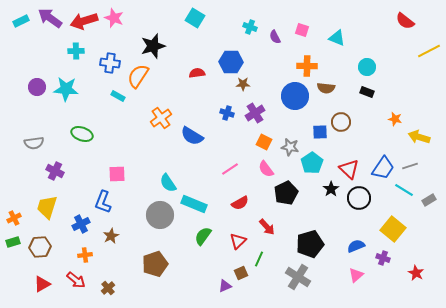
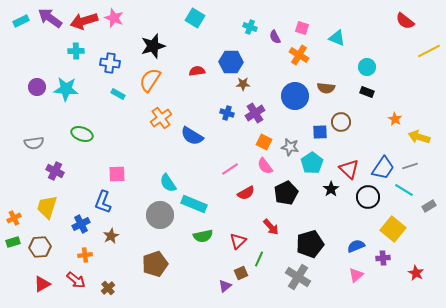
pink square at (302, 30): moved 2 px up
orange cross at (307, 66): moved 8 px left, 11 px up; rotated 30 degrees clockwise
red semicircle at (197, 73): moved 2 px up
orange semicircle at (138, 76): moved 12 px right, 4 px down
cyan rectangle at (118, 96): moved 2 px up
orange star at (395, 119): rotated 16 degrees clockwise
pink semicircle at (266, 169): moved 1 px left, 3 px up
black circle at (359, 198): moved 9 px right, 1 px up
gray rectangle at (429, 200): moved 6 px down
red semicircle at (240, 203): moved 6 px right, 10 px up
red arrow at (267, 227): moved 4 px right
green semicircle at (203, 236): rotated 138 degrees counterclockwise
purple cross at (383, 258): rotated 24 degrees counterclockwise
purple triangle at (225, 286): rotated 16 degrees counterclockwise
